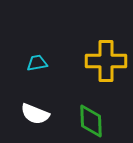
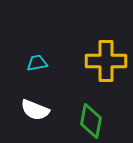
white semicircle: moved 4 px up
green diamond: rotated 12 degrees clockwise
